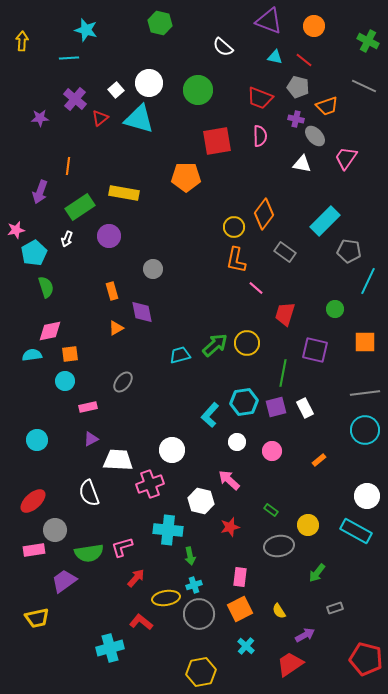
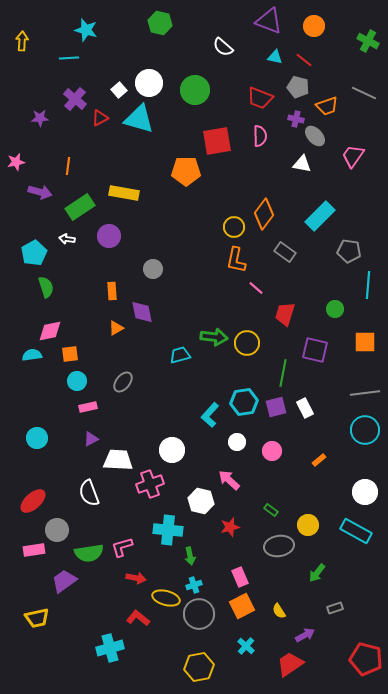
gray line at (364, 86): moved 7 px down
white square at (116, 90): moved 3 px right
green circle at (198, 90): moved 3 px left
red triangle at (100, 118): rotated 12 degrees clockwise
pink trapezoid at (346, 158): moved 7 px right, 2 px up
orange pentagon at (186, 177): moved 6 px up
purple arrow at (40, 192): rotated 95 degrees counterclockwise
cyan rectangle at (325, 221): moved 5 px left, 5 px up
pink star at (16, 230): moved 68 px up
white arrow at (67, 239): rotated 77 degrees clockwise
cyan line at (368, 281): moved 4 px down; rotated 20 degrees counterclockwise
orange rectangle at (112, 291): rotated 12 degrees clockwise
green arrow at (215, 345): moved 1 px left, 8 px up; rotated 48 degrees clockwise
cyan circle at (65, 381): moved 12 px right
cyan circle at (37, 440): moved 2 px up
white circle at (367, 496): moved 2 px left, 4 px up
gray circle at (55, 530): moved 2 px right
pink rectangle at (240, 577): rotated 30 degrees counterclockwise
red arrow at (136, 578): rotated 60 degrees clockwise
yellow ellipse at (166, 598): rotated 24 degrees clockwise
orange square at (240, 609): moved 2 px right, 3 px up
red L-shape at (141, 622): moved 3 px left, 4 px up
yellow hexagon at (201, 672): moved 2 px left, 5 px up
